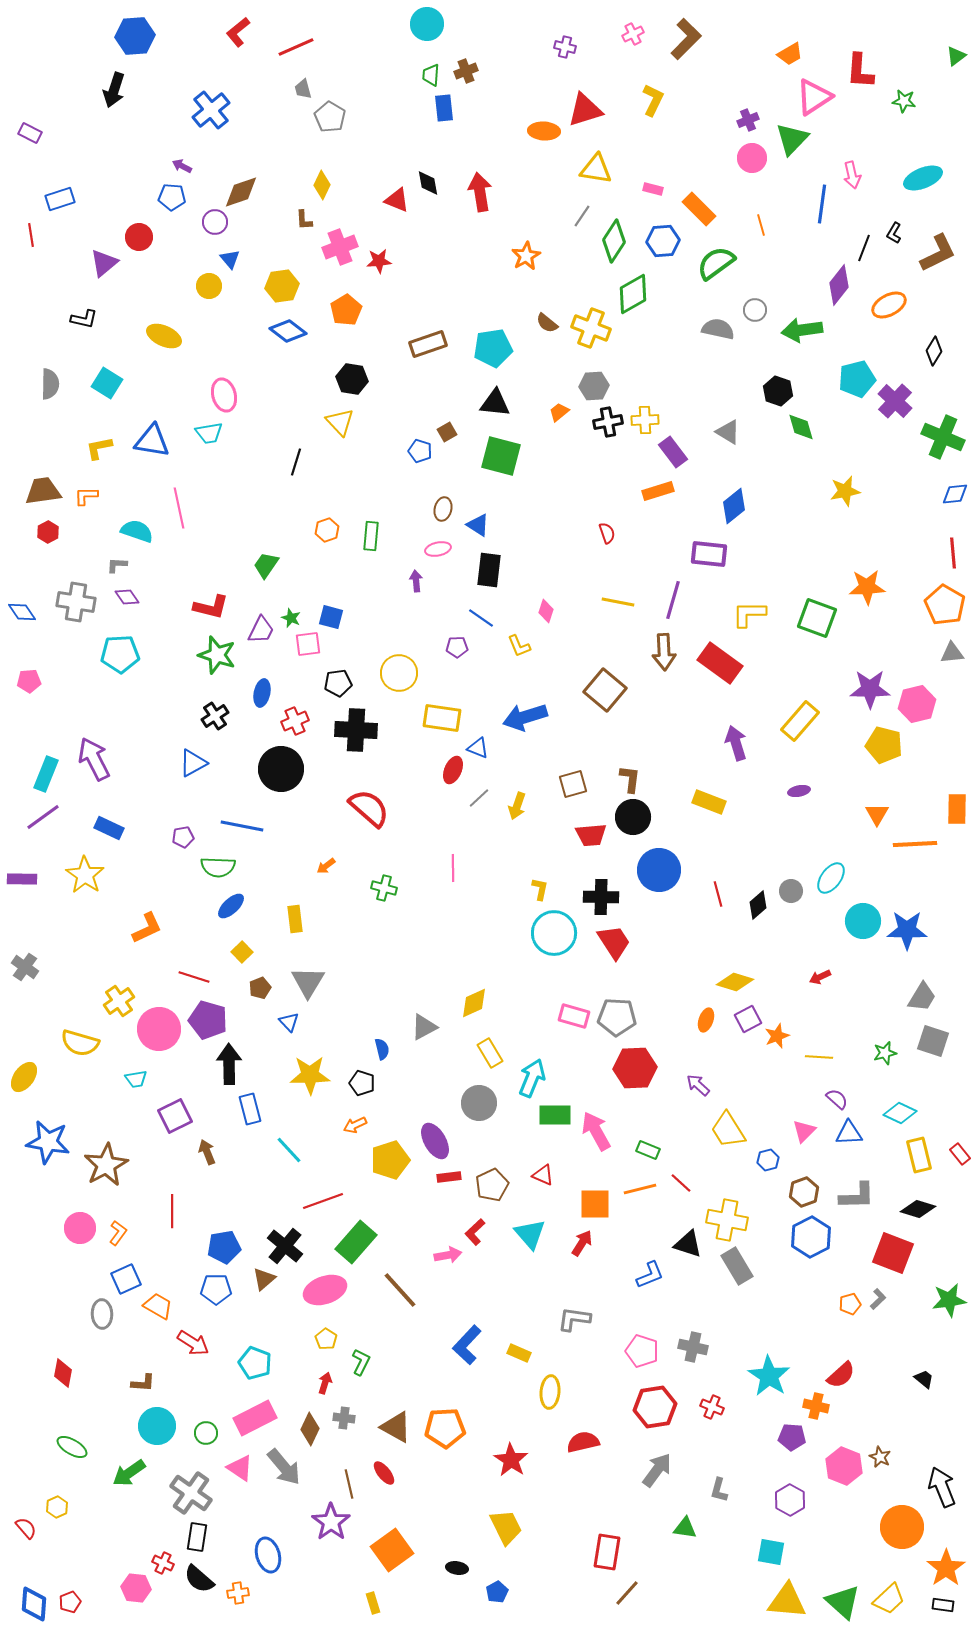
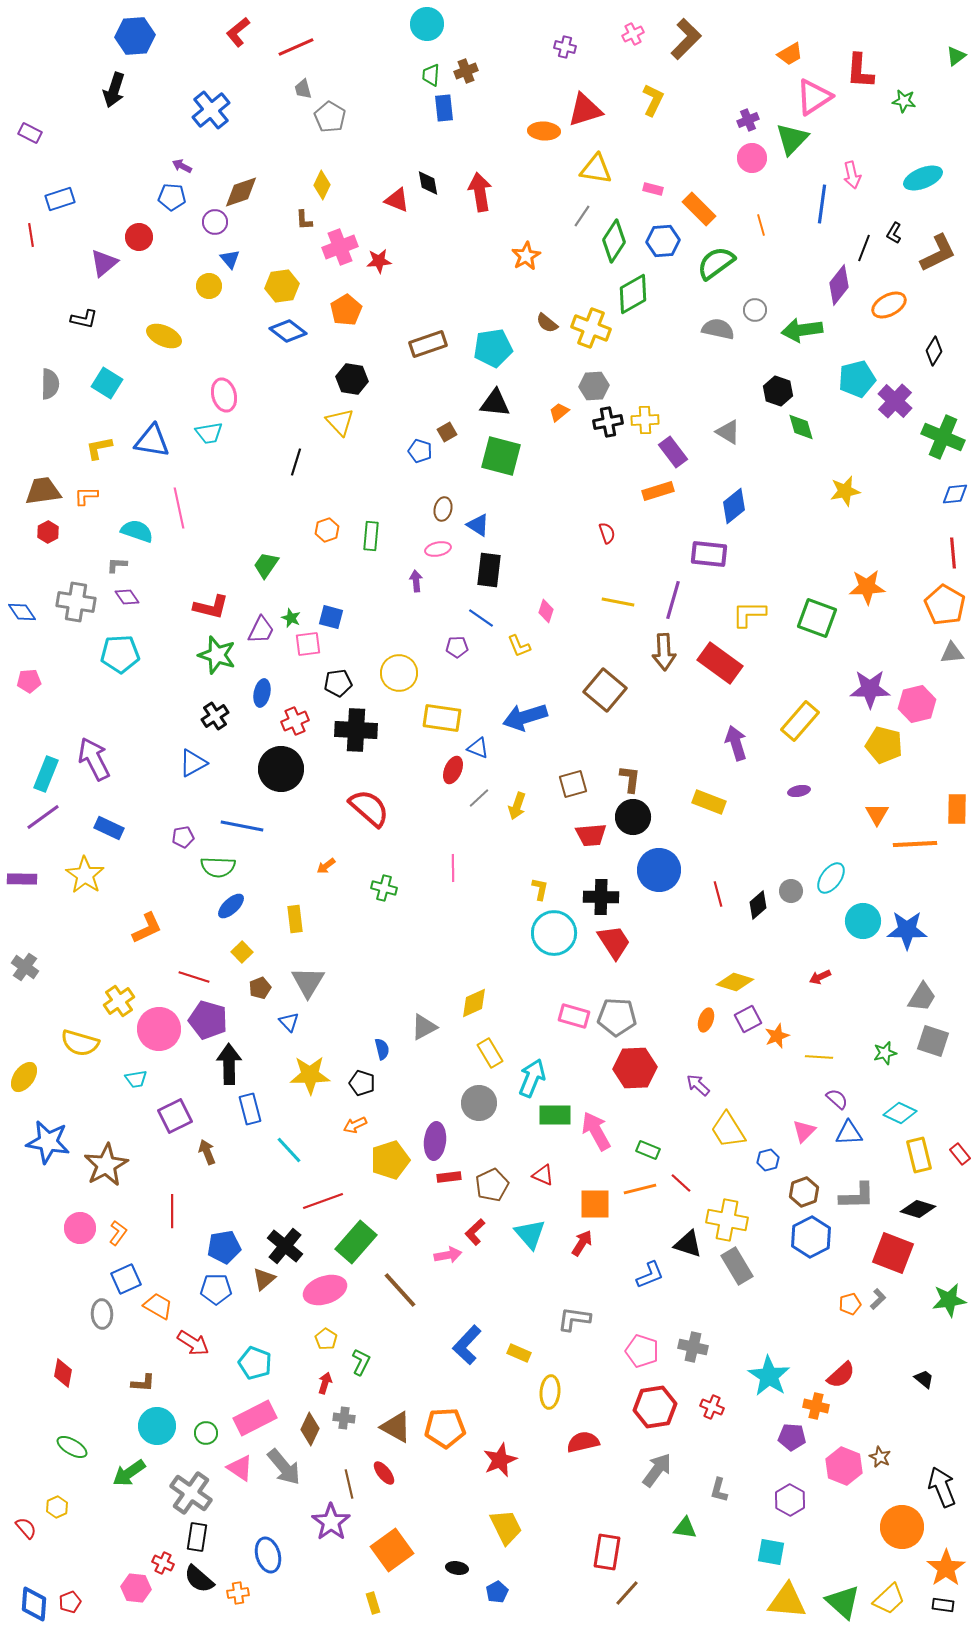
purple ellipse at (435, 1141): rotated 36 degrees clockwise
red star at (511, 1460): moved 11 px left; rotated 16 degrees clockwise
